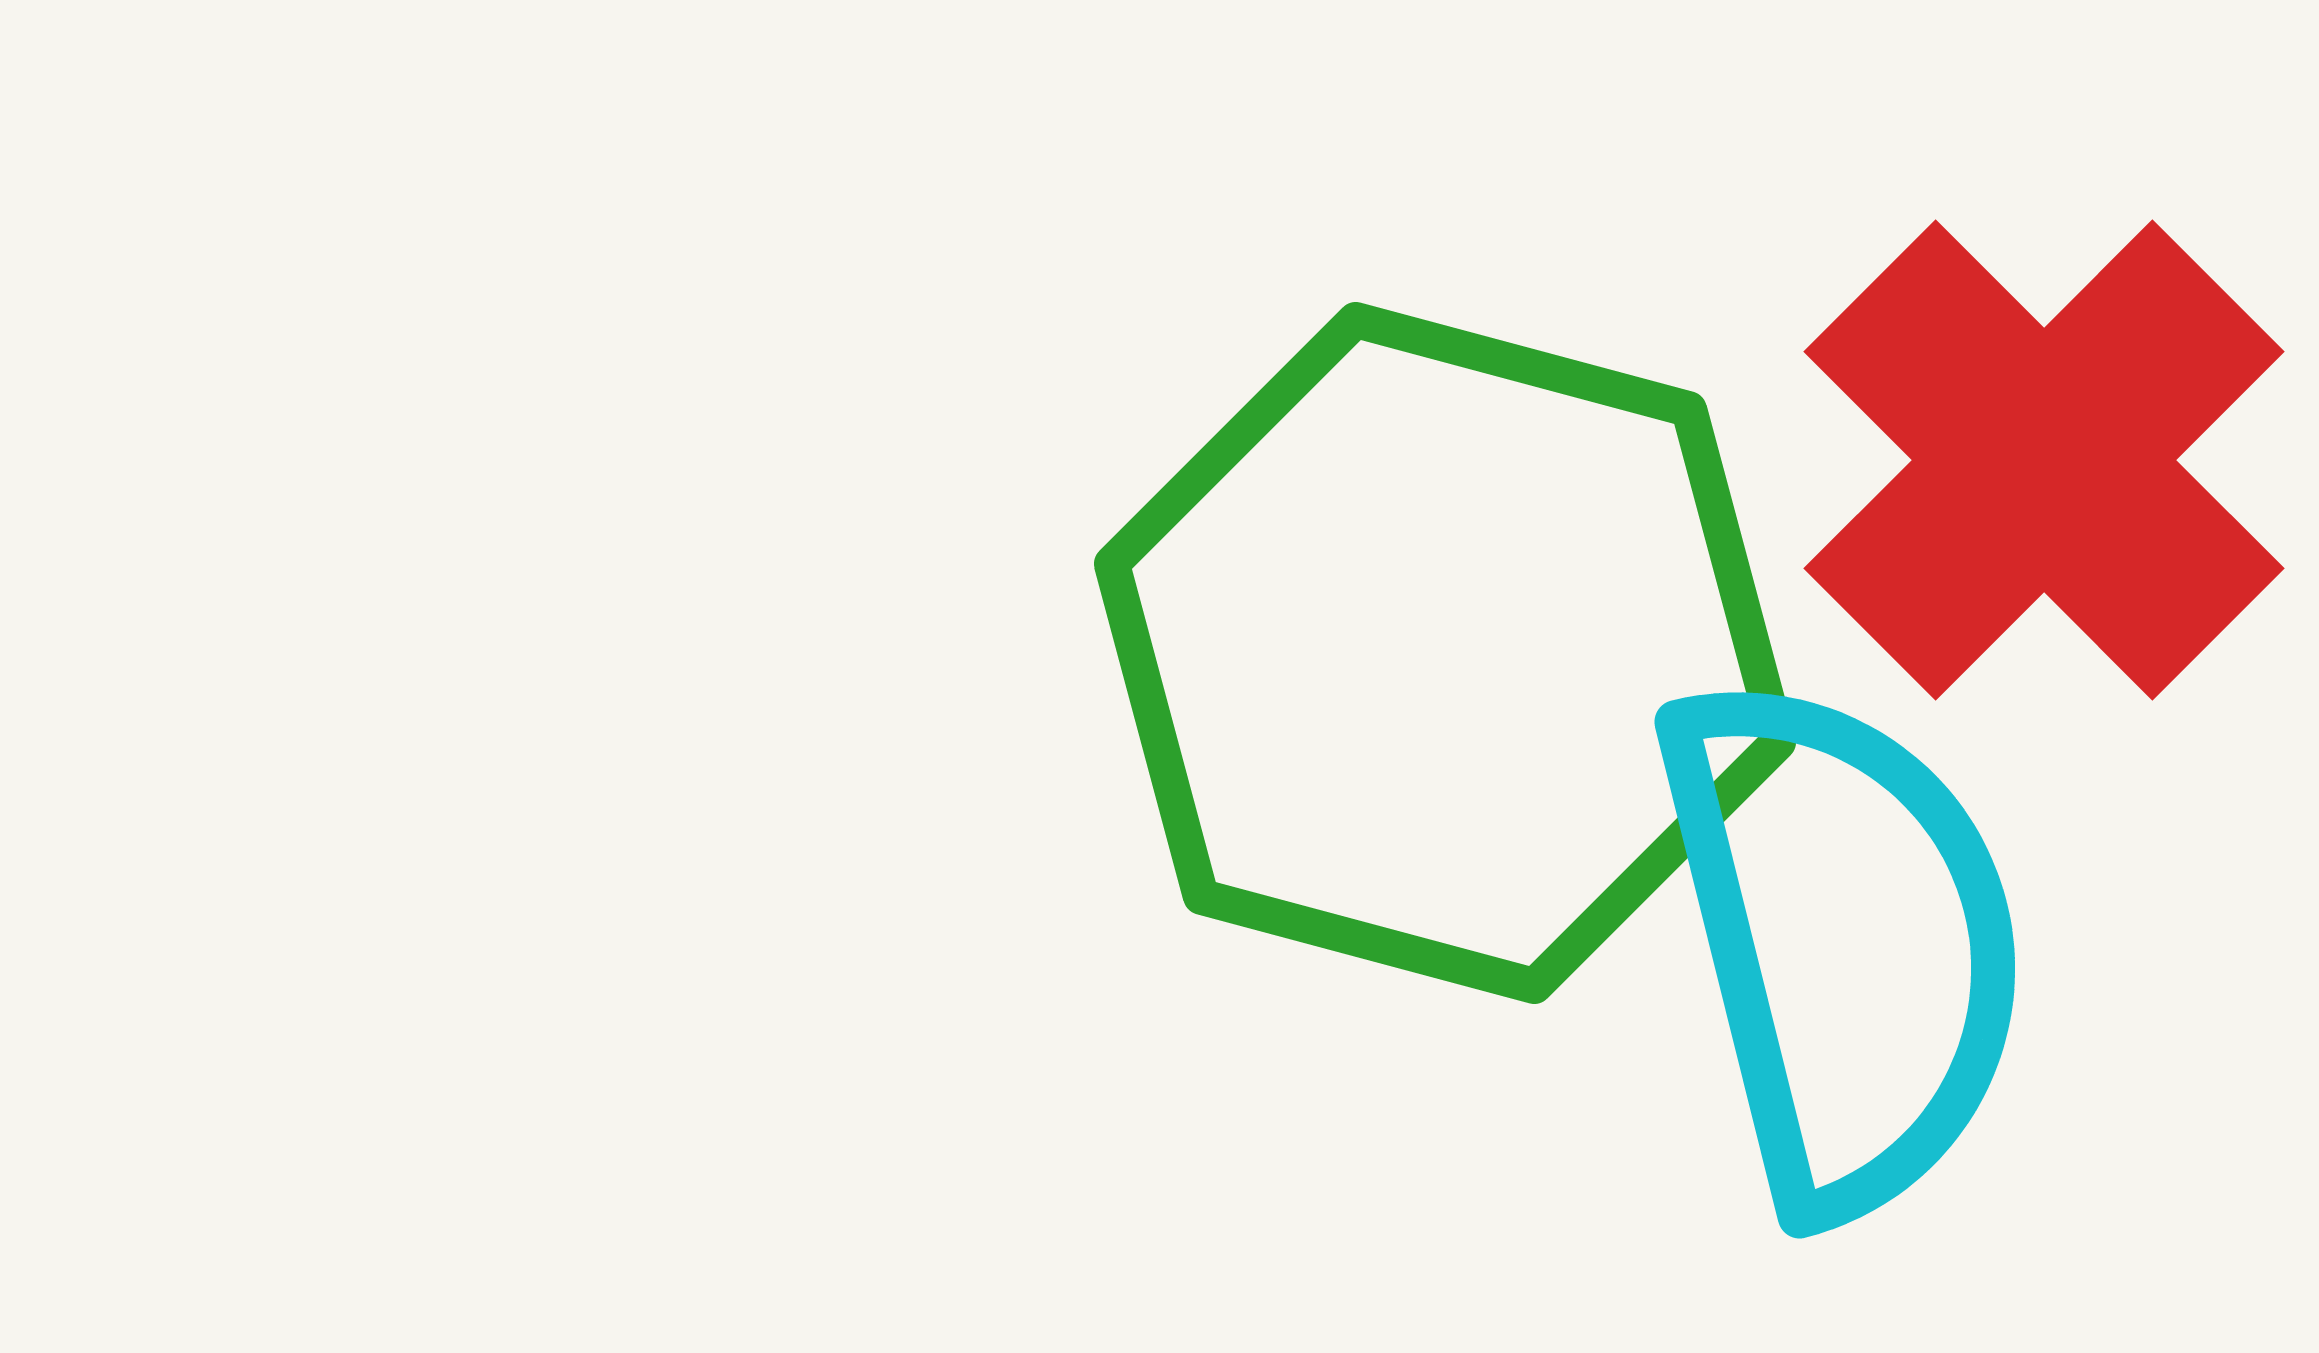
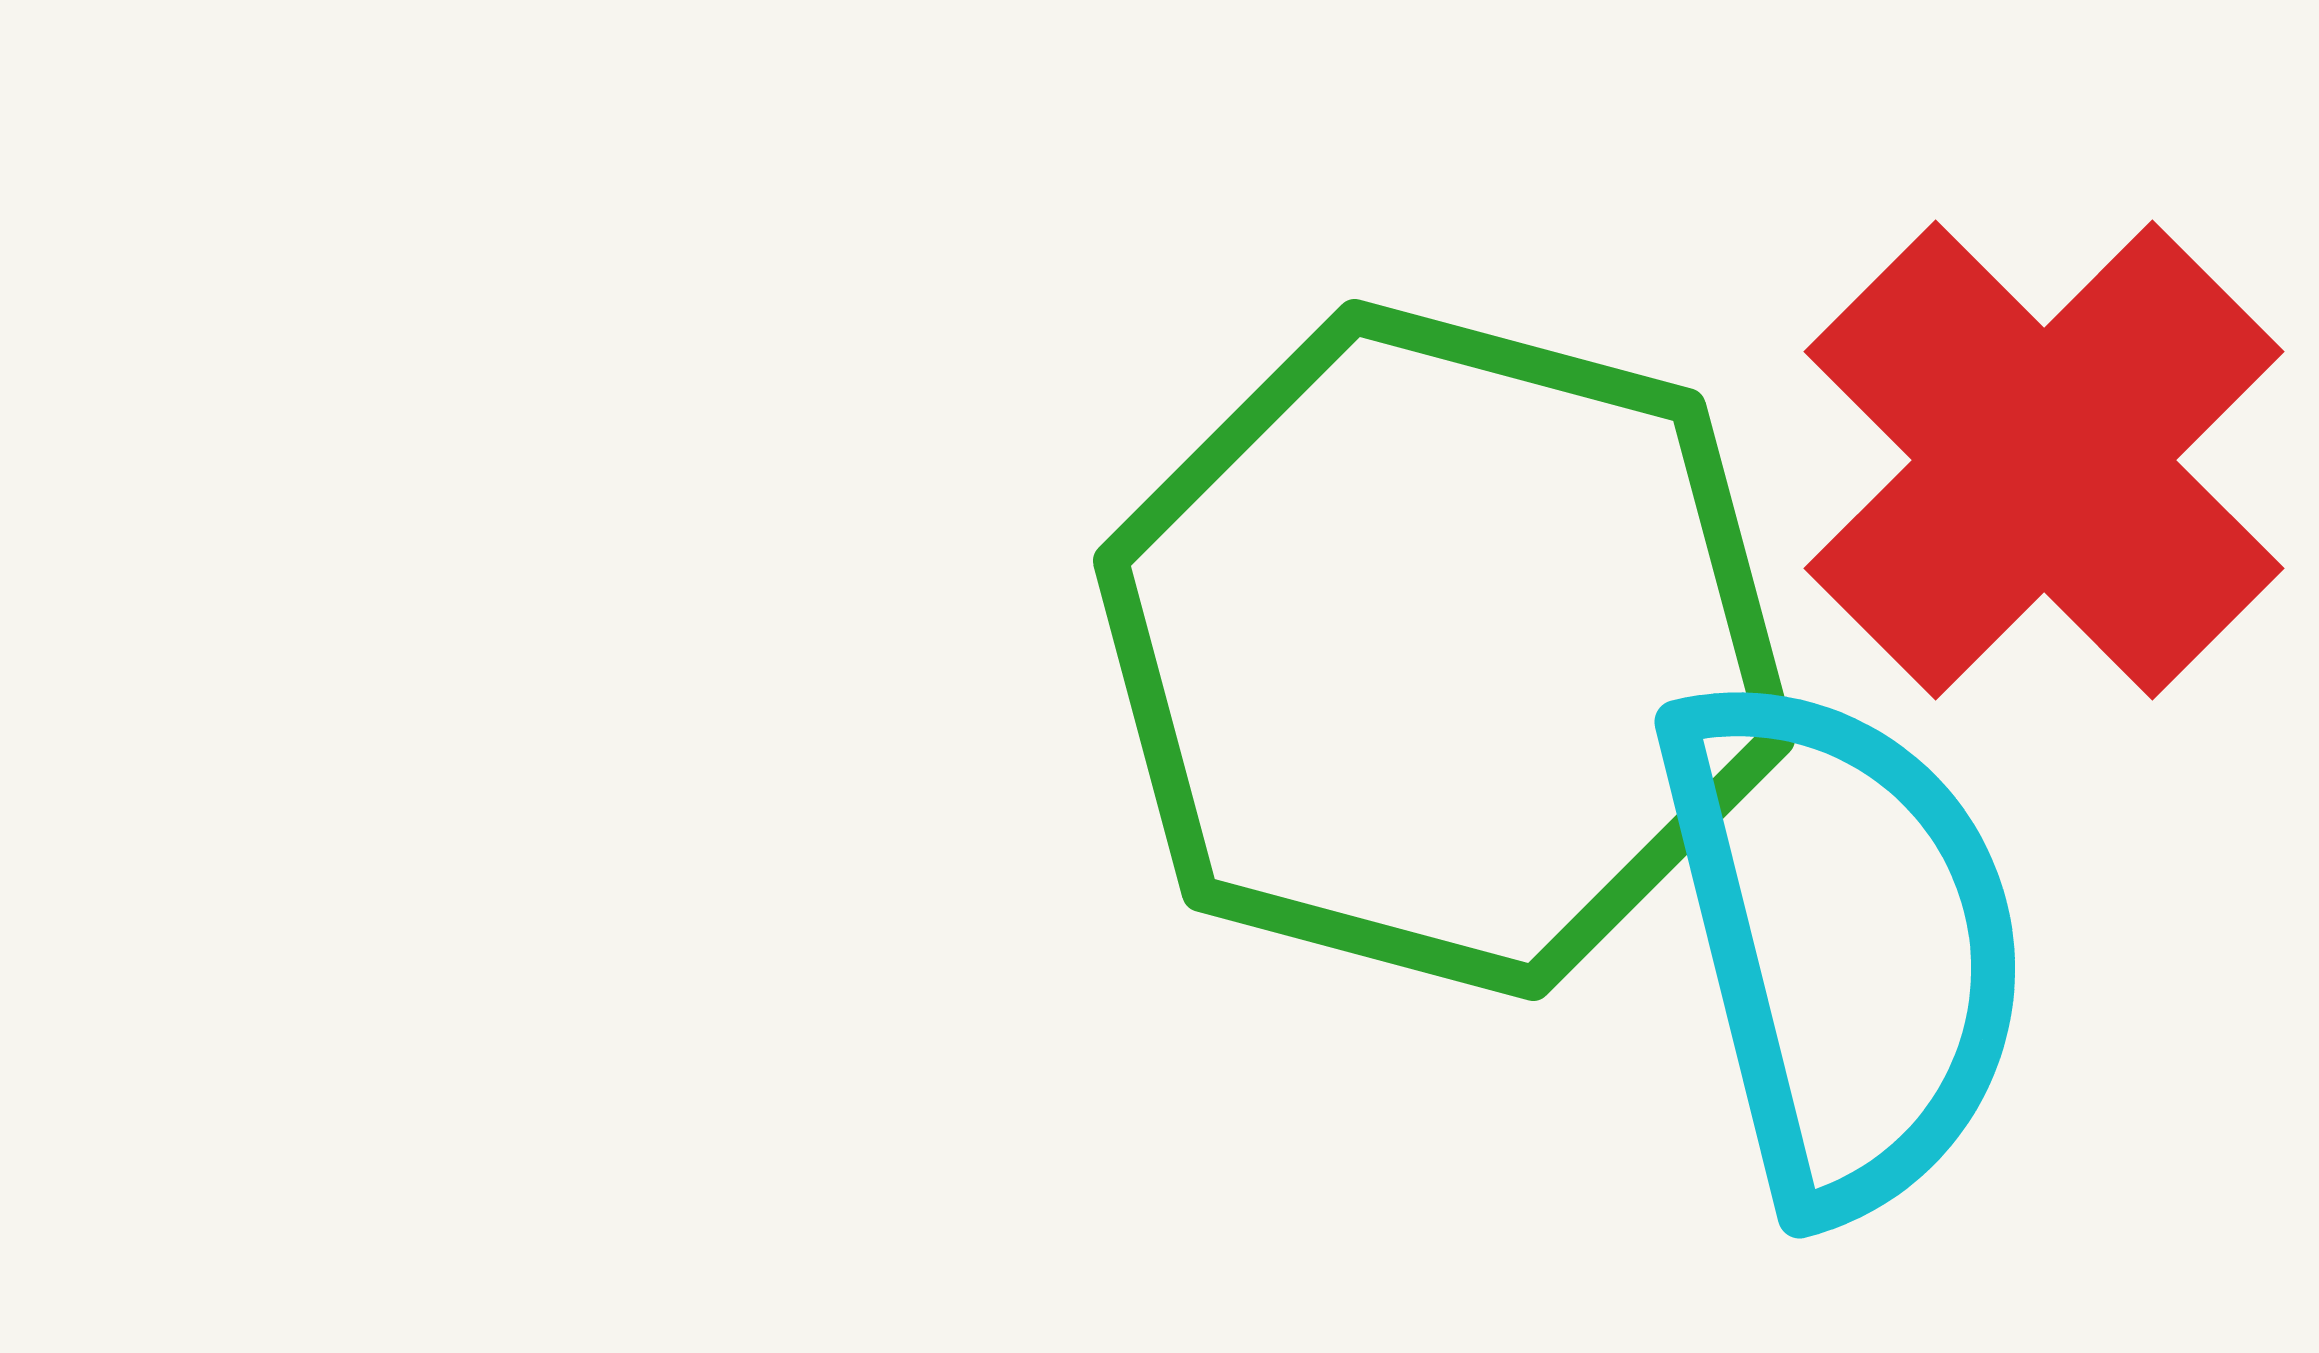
green hexagon: moved 1 px left, 3 px up
